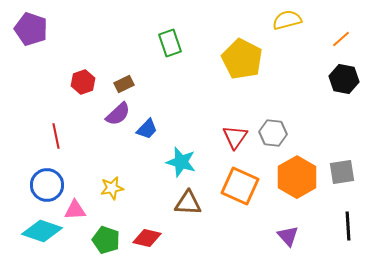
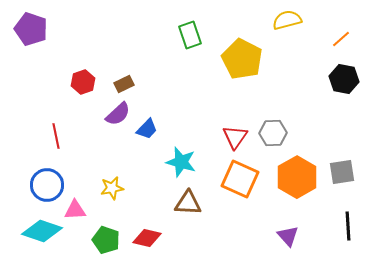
green rectangle: moved 20 px right, 8 px up
gray hexagon: rotated 8 degrees counterclockwise
orange square: moved 7 px up
